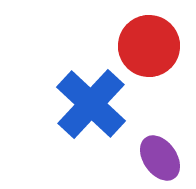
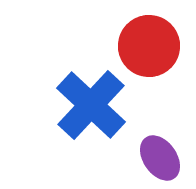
blue cross: moved 1 px down
